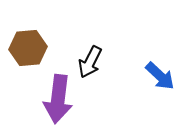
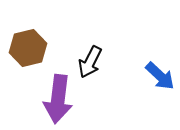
brown hexagon: rotated 9 degrees counterclockwise
